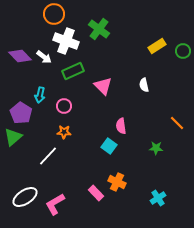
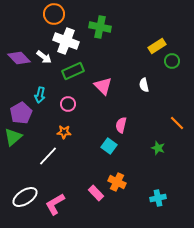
green cross: moved 1 px right, 2 px up; rotated 25 degrees counterclockwise
green circle: moved 11 px left, 10 px down
purple diamond: moved 1 px left, 2 px down
pink circle: moved 4 px right, 2 px up
purple pentagon: rotated 10 degrees clockwise
pink semicircle: moved 1 px up; rotated 21 degrees clockwise
green star: moved 2 px right; rotated 16 degrees clockwise
cyan cross: rotated 21 degrees clockwise
